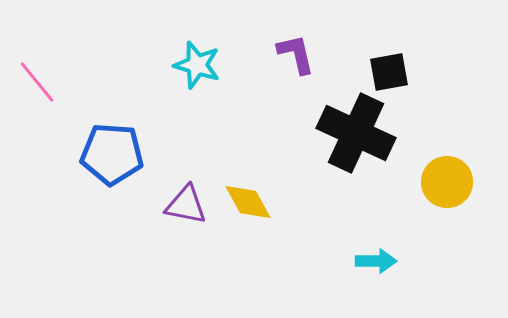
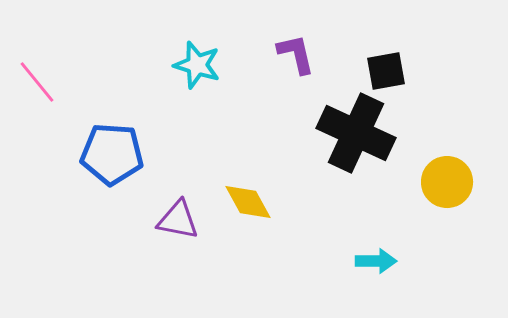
black square: moved 3 px left, 1 px up
purple triangle: moved 8 px left, 15 px down
